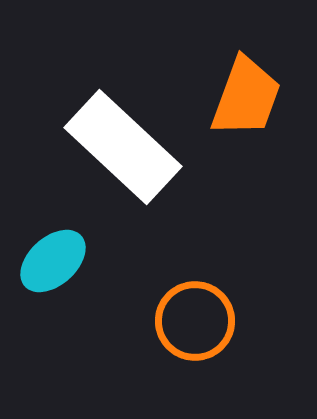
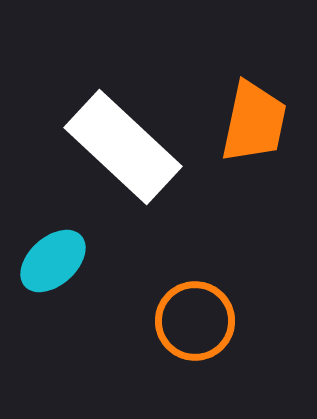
orange trapezoid: moved 8 px right, 25 px down; rotated 8 degrees counterclockwise
